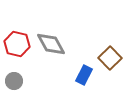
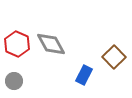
red hexagon: rotated 10 degrees clockwise
brown square: moved 4 px right, 1 px up
